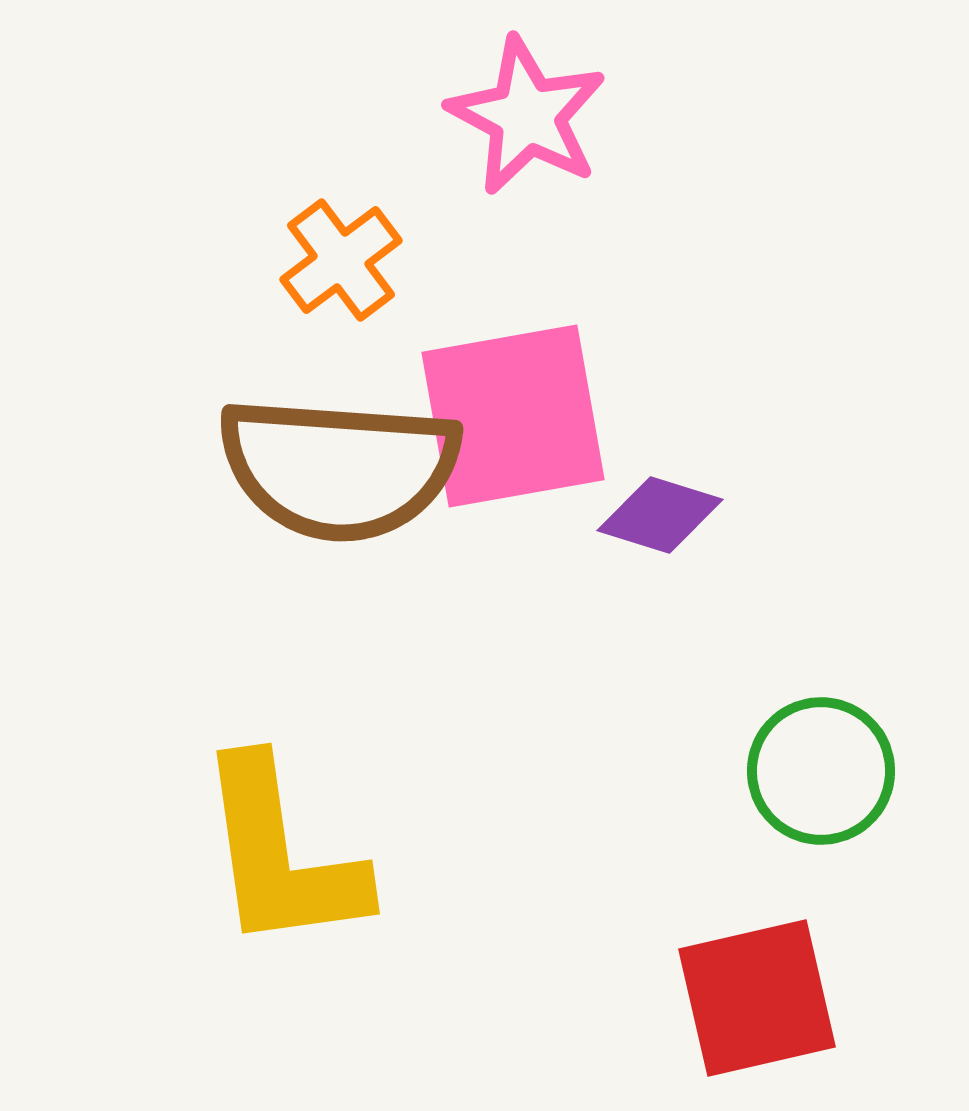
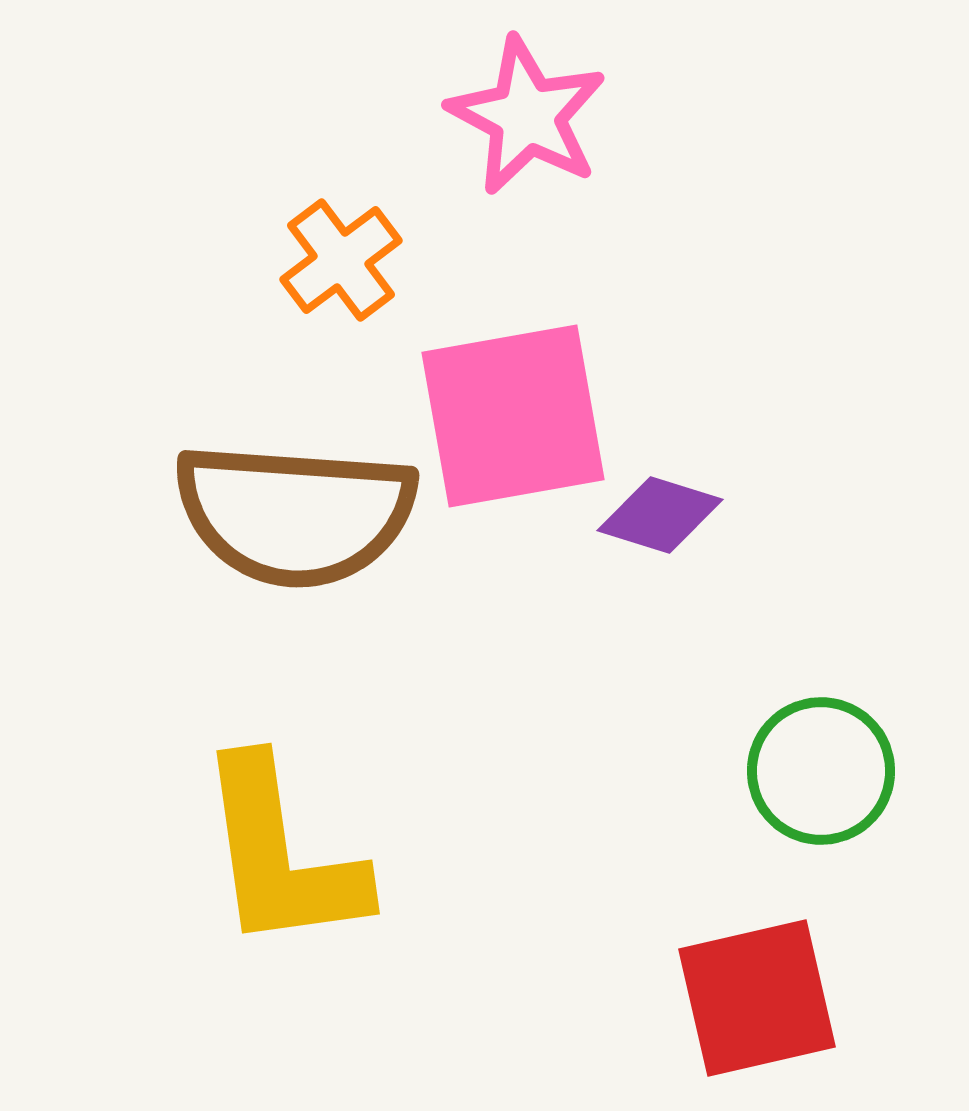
brown semicircle: moved 44 px left, 46 px down
